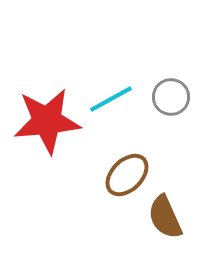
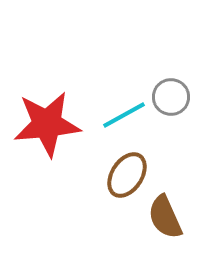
cyan line: moved 13 px right, 16 px down
red star: moved 3 px down
brown ellipse: rotated 12 degrees counterclockwise
